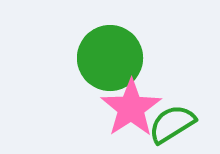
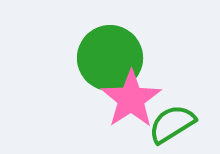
pink star: moved 9 px up
